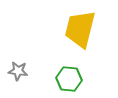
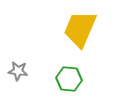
yellow trapezoid: rotated 9 degrees clockwise
